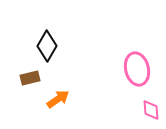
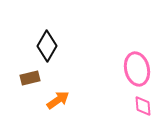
orange arrow: moved 1 px down
pink diamond: moved 8 px left, 4 px up
